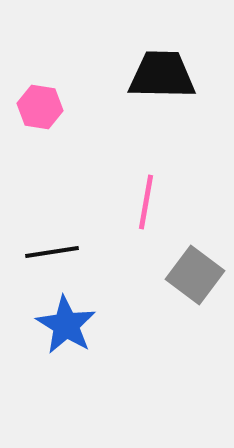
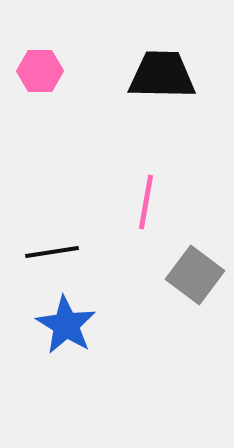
pink hexagon: moved 36 px up; rotated 9 degrees counterclockwise
